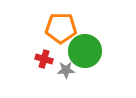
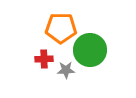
green circle: moved 5 px right, 1 px up
red cross: rotated 18 degrees counterclockwise
